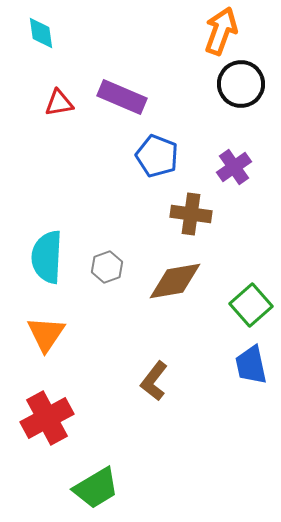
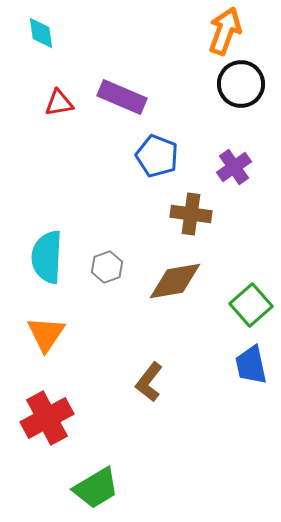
orange arrow: moved 4 px right
brown L-shape: moved 5 px left, 1 px down
